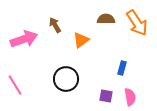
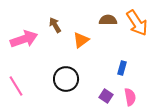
brown semicircle: moved 2 px right, 1 px down
pink line: moved 1 px right, 1 px down
purple square: rotated 24 degrees clockwise
